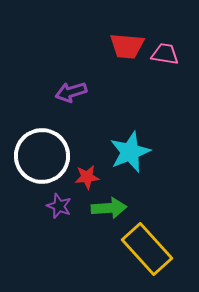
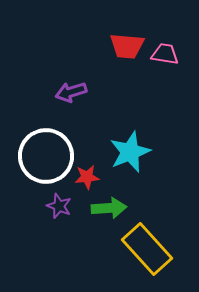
white circle: moved 4 px right
